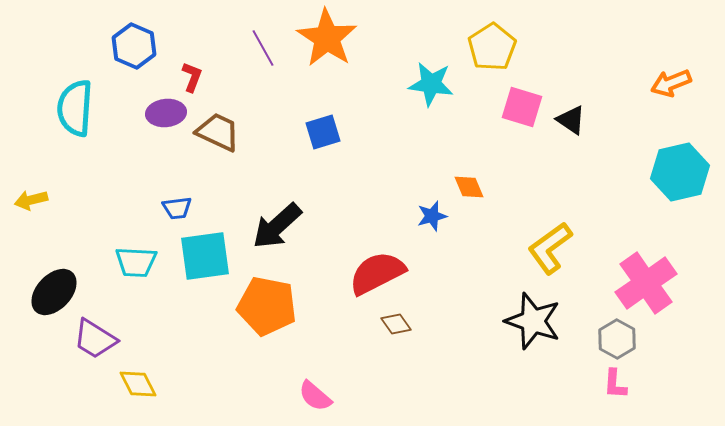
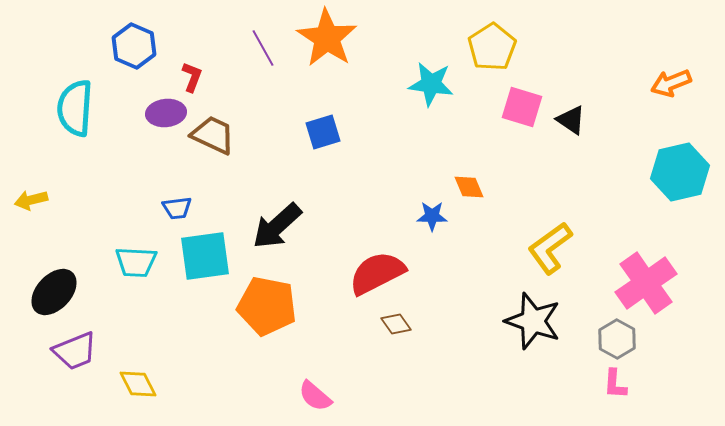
brown trapezoid: moved 5 px left, 3 px down
blue star: rotated 16 degrees clockwise
purple trapezoid: moved 20 px left, 12 px down; rotated 54 degrees counterclockwise
